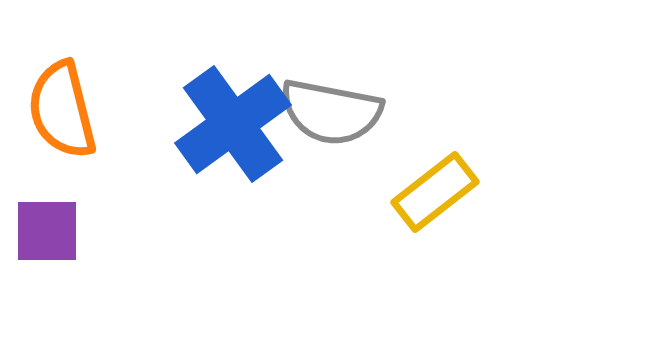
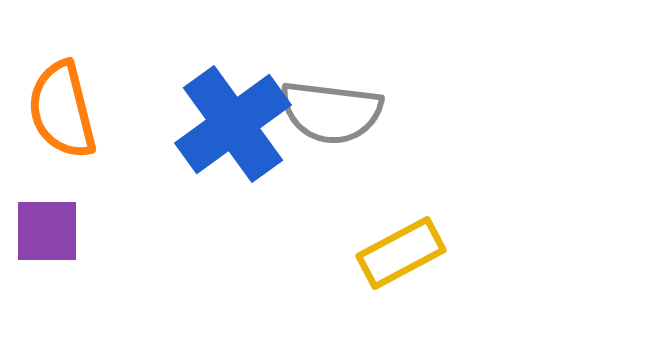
gray semicircle: rotated 4 degrees counterclockwise
yellow rectangle: moved 34 px left, 61 px down; rotated 10 degrees clockwise
